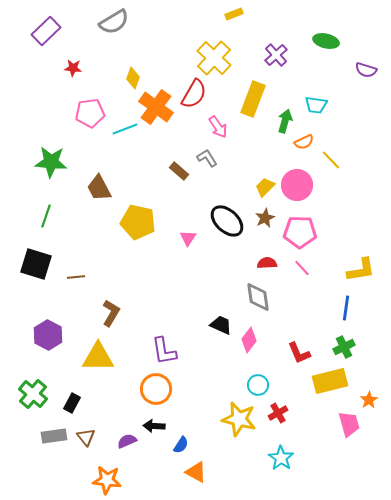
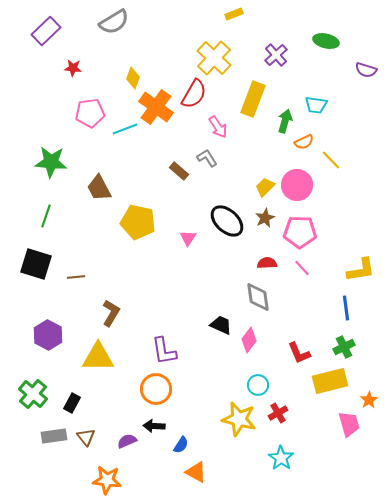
blue line at (346, 308): rotated 15 degrees counterclockwise
